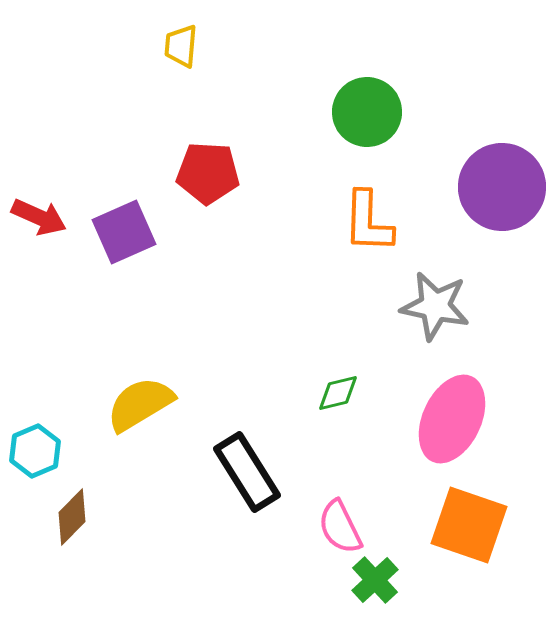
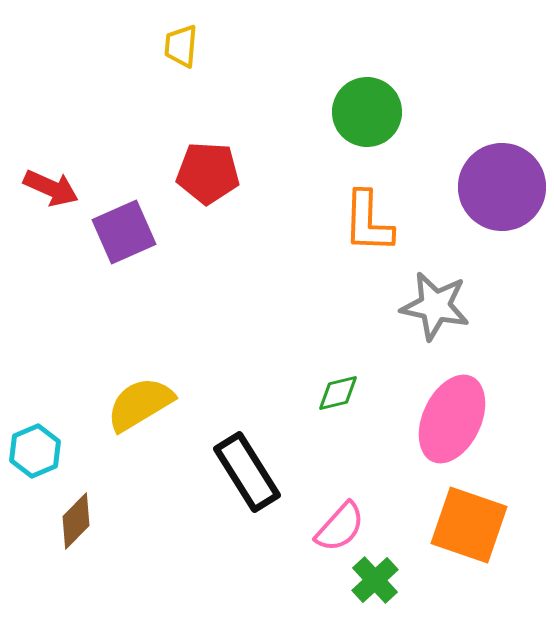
red arrow: moved 12 px right, 29 px up
brown diamond: moved 4 px right, 4 px down
pink semicircle: rotated 112 degrees counterclockwise
